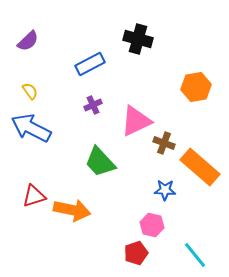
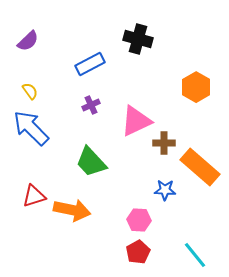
orange hexagon: rotated 20 degrees counterclockwise
purple cross: moved 2 px left
blue arrow: rotated 18 degrees clockwise
brown cross: rotated 20 degrees counterclockwise
green trapezoid: moved 9 px left
pink hexagon: moved 13 px left, 5 px up; rotated 10 degrees counterclockwise
red pentagon: moved 2 px right, 1 px up; rotated 10 degrees counterclockwise
